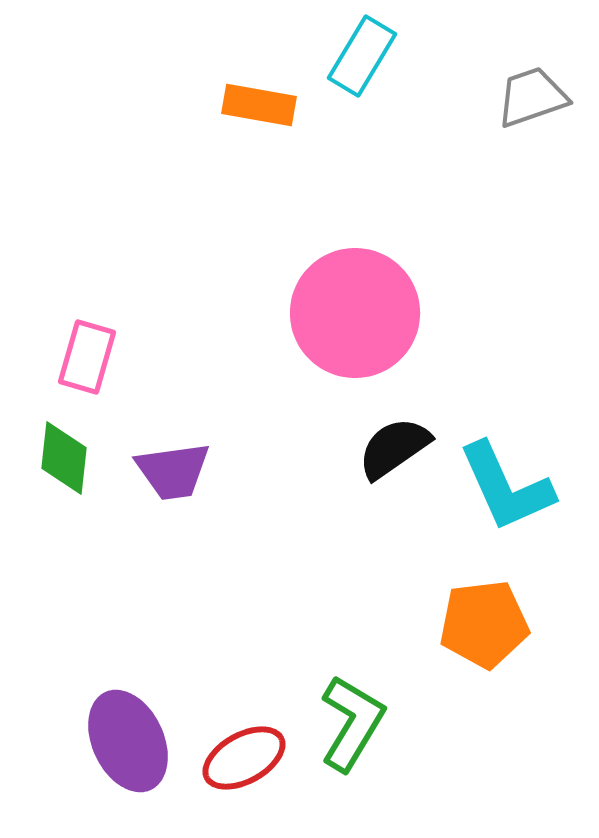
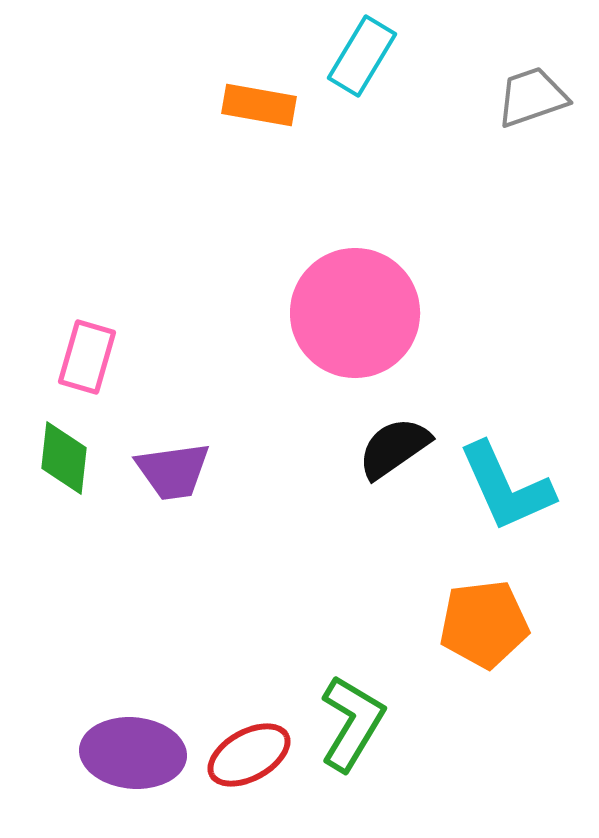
purple ellipse: moved 5 px right, 12 px down; rotated 60 degrees counterclockwise
red ellipse: moved 5 px right, 3 px up
